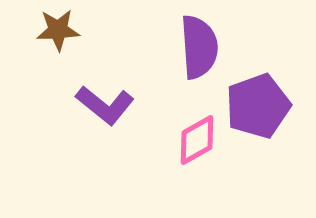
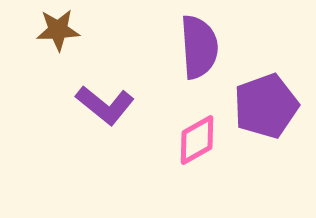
purple pentagon: moved 8 px right
